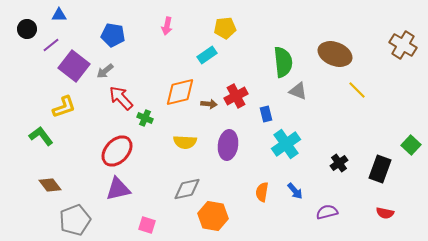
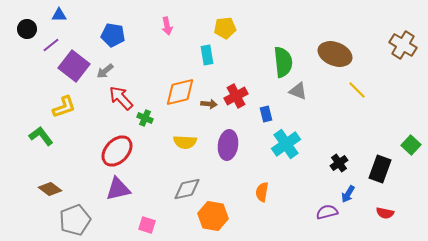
pink arrow: rotated 24 degrees counterclockwise
cyan rectangle: rotated 66 degrees counterclockwise
brown diamond: moved 4 px down; rotated 15 degrees counterclockwise
blue arrow: moved 53 px right, 3 px down; rotated 72 degrees clockwise
